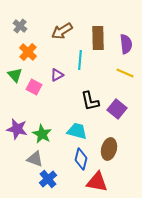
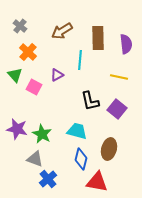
yellow line: moved 6 px left, 4 px down; rotated 12 degrees counterclockwise
